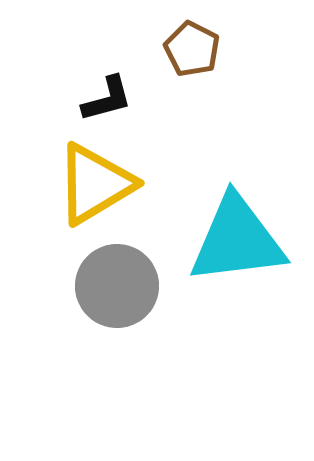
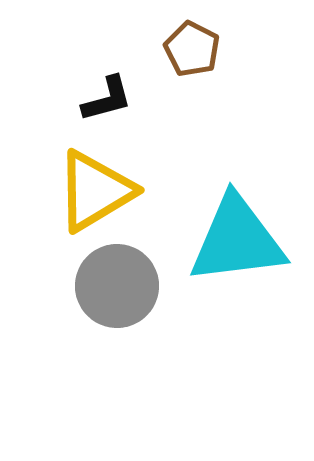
yellow triangle: moved 7 px down
